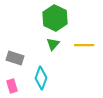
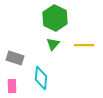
cyan diamond: rotated 15 degrees counterclockwise
pink rectangle: rotated 16 degrees clockwise
